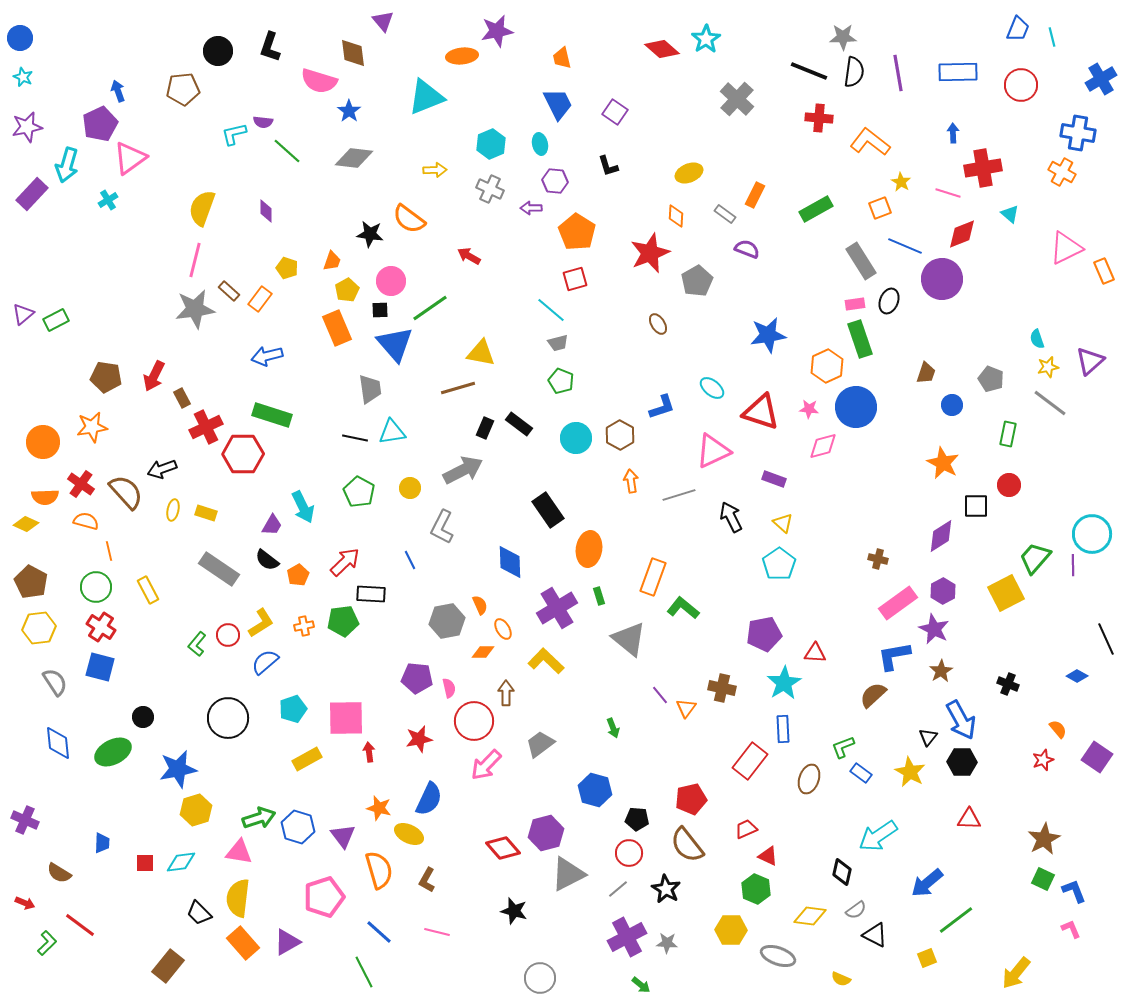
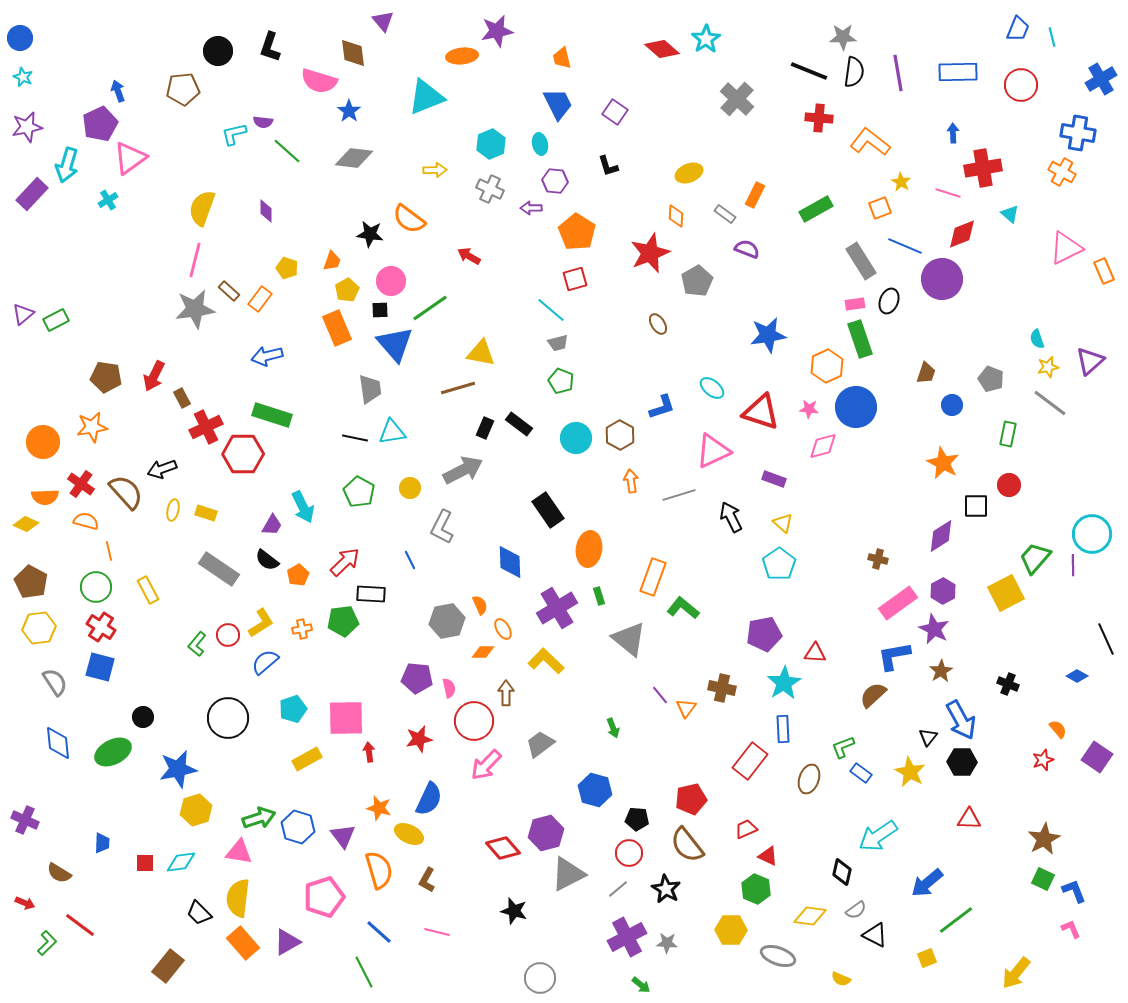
orange cross at (304, 626): moved 2 px left, 3 px down
